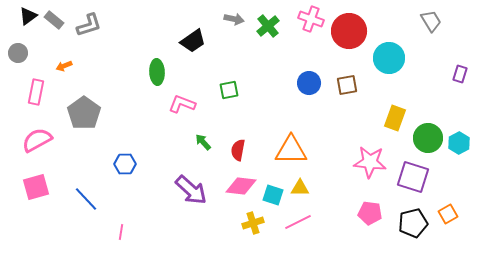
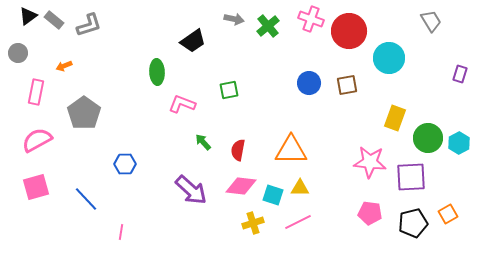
purple square at (413, 177): moved 2 px left; rotated 20 degrees counterclockwise
